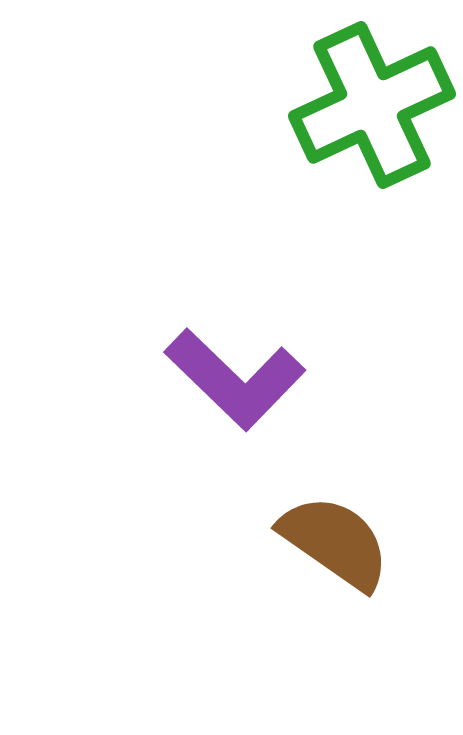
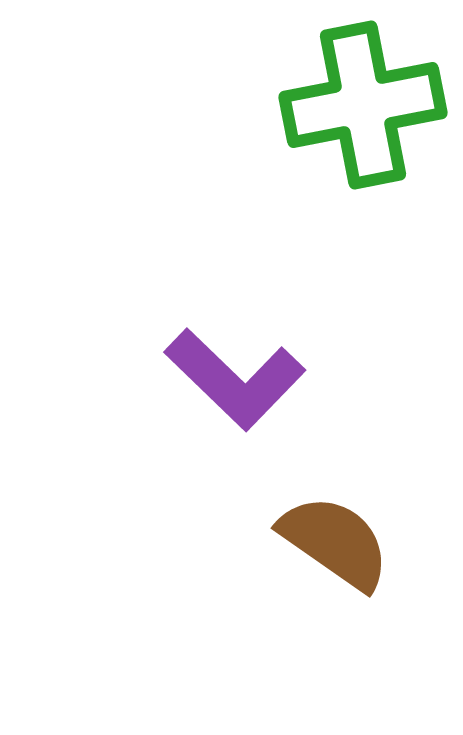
green cross: moved 9 px left; rotated 14 degrees clockwise
